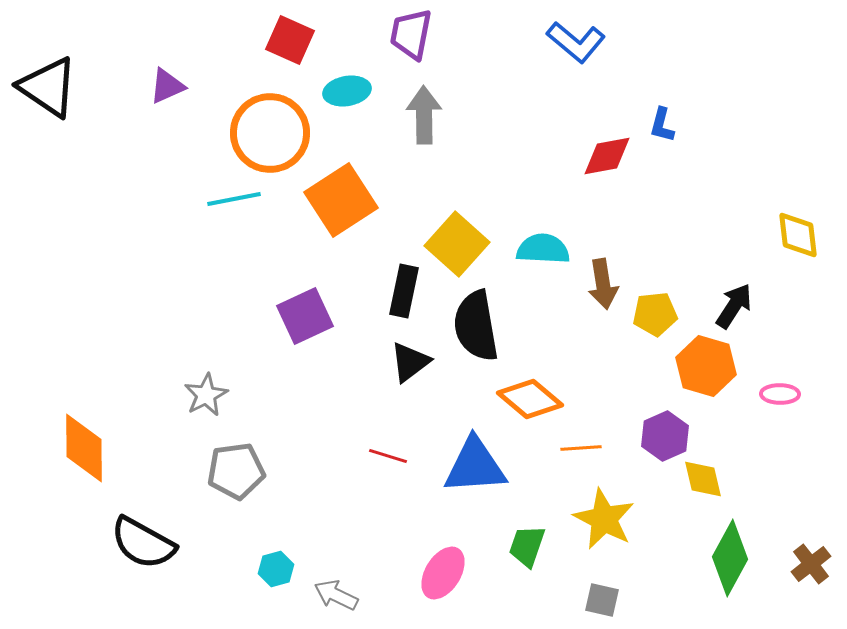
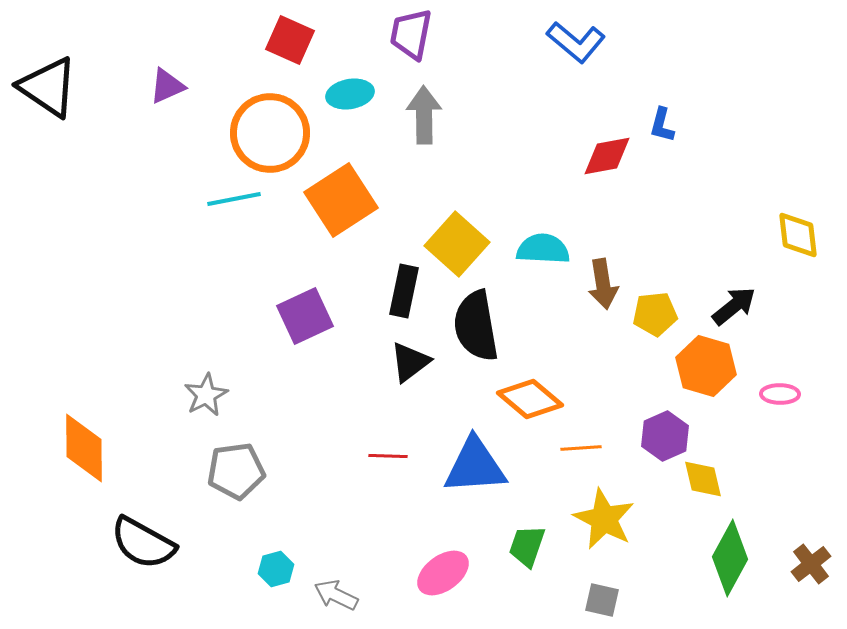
cyan ellipse at (347, 91): moved 3 px right, 3 px down
black arrow at (734, 306): rotated 18 degrees clockwise
red line at (388, 456): rotated 15 degrees counterclockwise
pink ellipse at (443, 573): rotated 22 degrees clockwise
